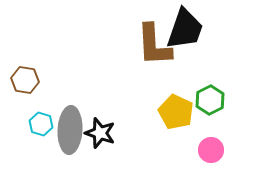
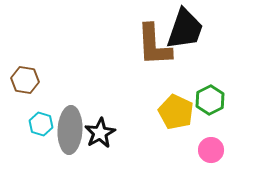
black star: rotated 24 degrees clockwise
